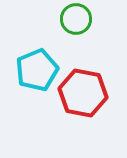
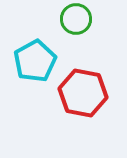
cyan pentagon: moved 2 px left, 9 px up; rotated 6 degrees counterclockwise
